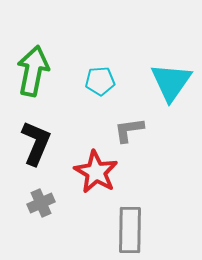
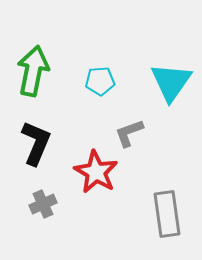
gray L-shape: moved 3 px down; rotated 12 degrees counterclockwise
gray cross: moved 2 px right, 1 px down
gray rectangle: moved 37 px right, 16 px up; rotated 9 degrees counterclockwise
